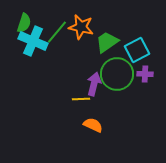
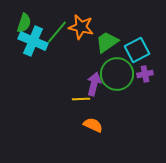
purple cross: rotated 14 degrees counterclockwise
